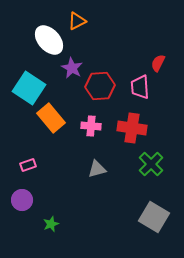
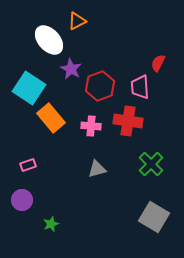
purple star: moved 1 px left, 1 px down
red hexagon: rotated 16 degrees counterclockwise
red cross: moved 4 px left, 7 px up
